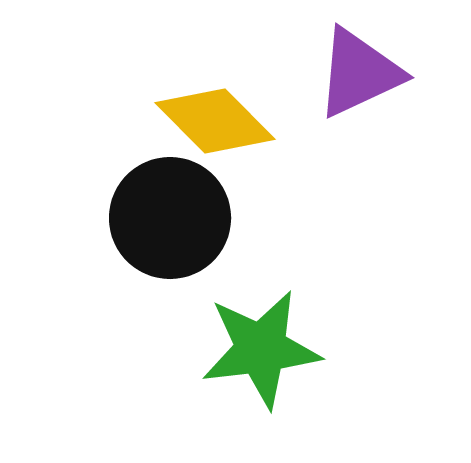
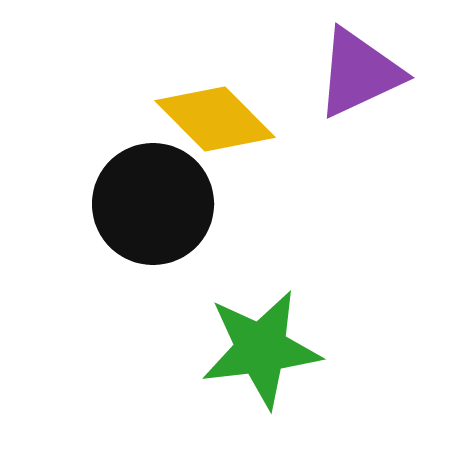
yellow diamond: moved 2 px up
black circle: moved 17 px left, 14 px up
